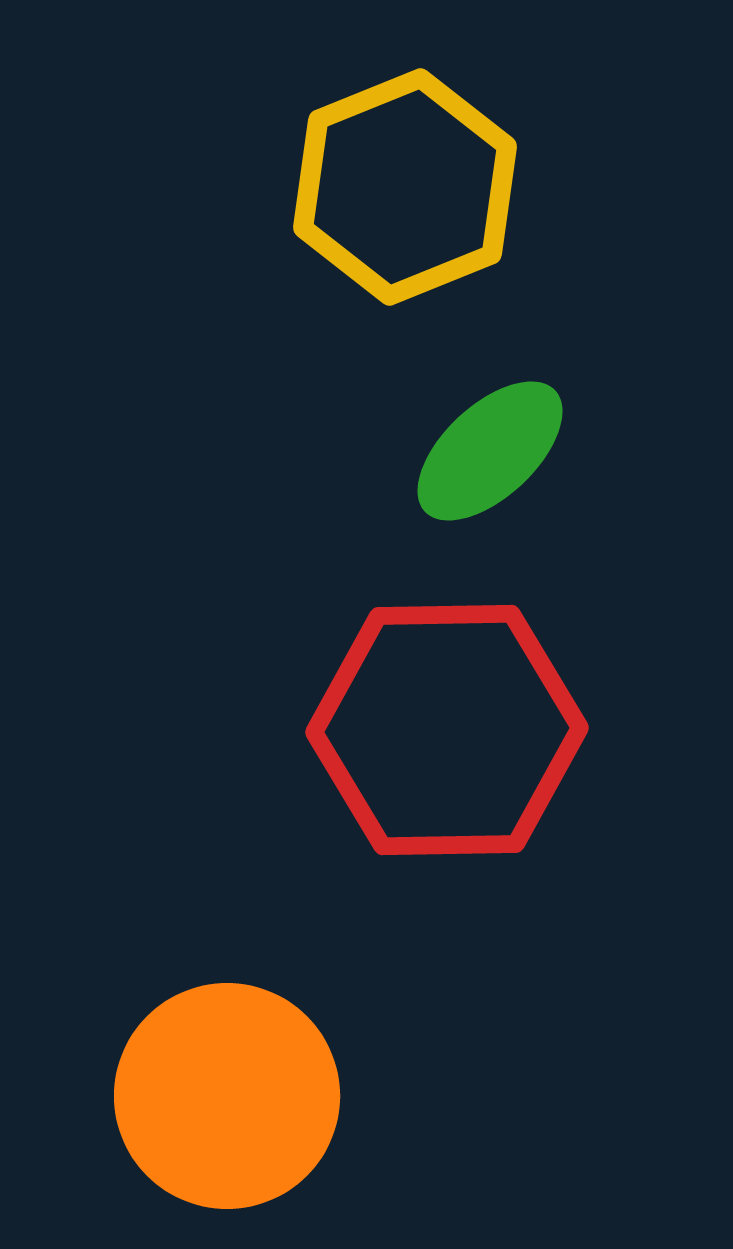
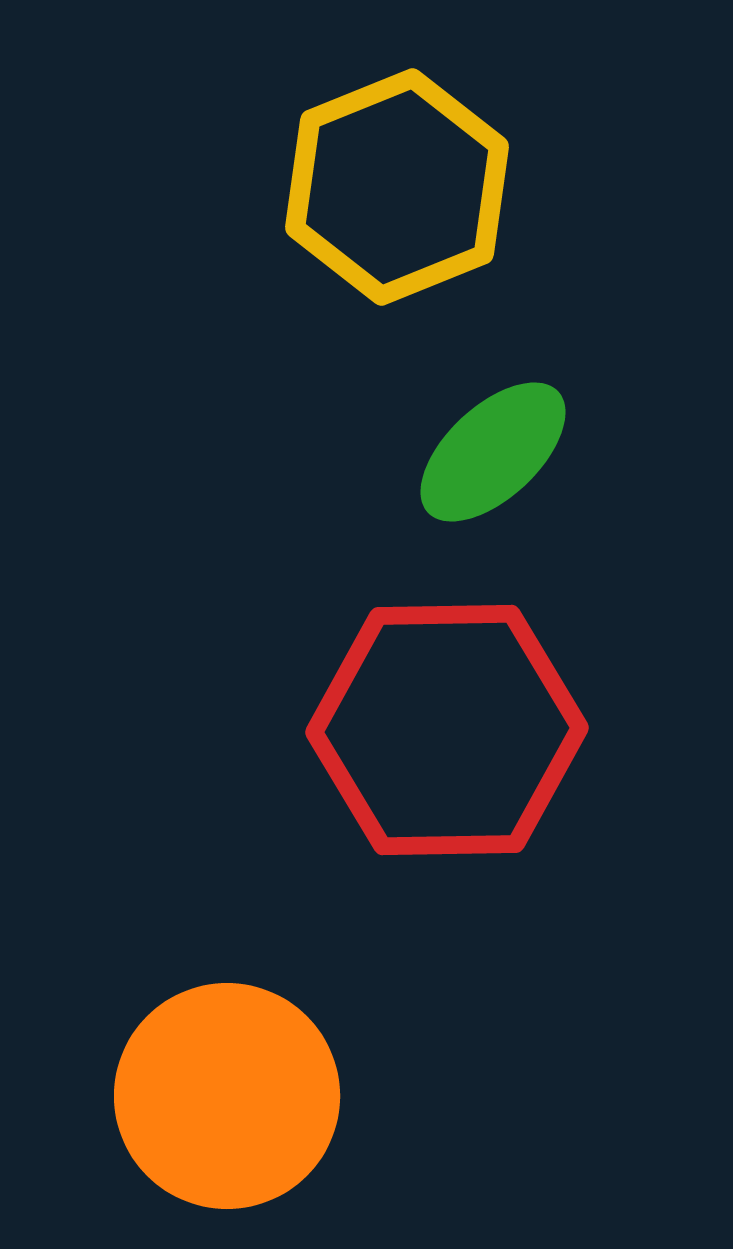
yellow hexagon: moved 8 px left
green ellipse: moved 3 px right, 1 px down
